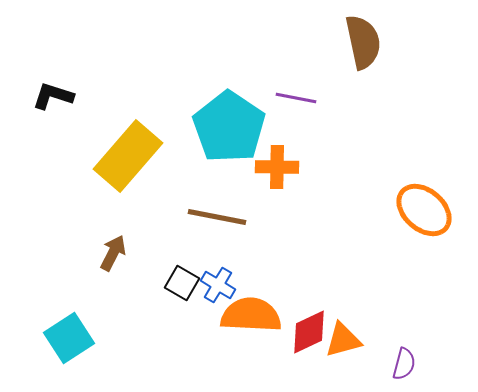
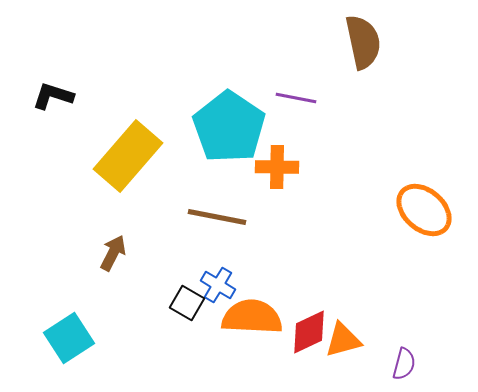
black square: moved 5 px right, 20 px down
orange semicircle: moved 1 px right, 2 px down
